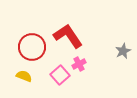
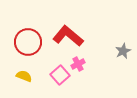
red L-shape: rotated 16 degrees counterclockwise
red circle: moved 4 px left, 5 px up
pink cross: moved 1 px left
